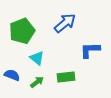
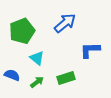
green rectangle: moved 1 px down; rotated 12 degrees counterclockwise
